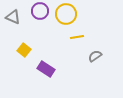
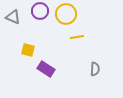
yellow square: moved 4 px right; rotated 24 degrees counterclockwise
gray semicircle: moved 13 px down; rotated 128 degrees clockwise
